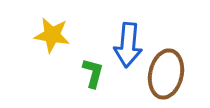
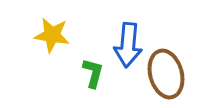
brown ellipse: rotated 27 degrees counterclockwise
